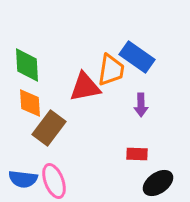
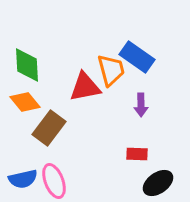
orange trapezoid: rotated 24 degrees counterclockwise
orange diamond: moved 5 px left, 1 px up; rotated 36 degrees counterclockwise
blue semicircle: rotated 20 degrees counterclockwise
